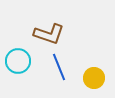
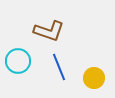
brown L-shape: moved 3 px up
